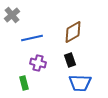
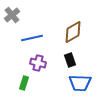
green rectangle: rotated 32 degrees clockwise
